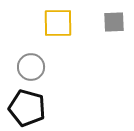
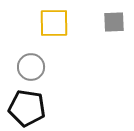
yellow square: moved 4 px left
black pentagon: rotated 6 degrees counterclockwise
